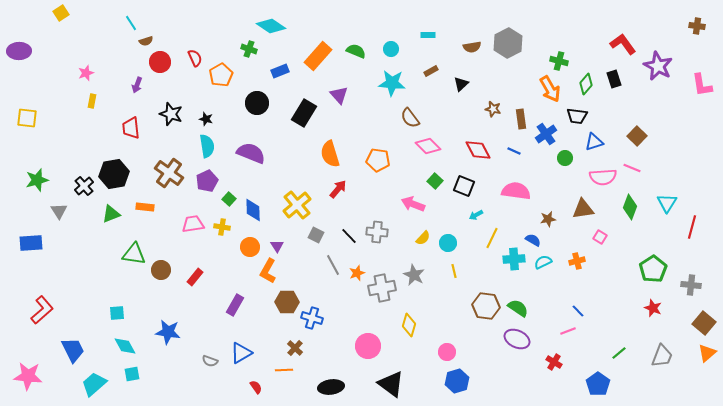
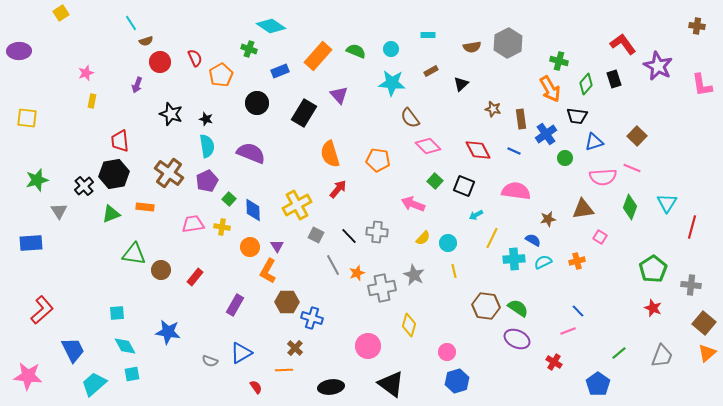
red trapezoid at (131, 128): moved 11 px left, 13 px down
yellow cross at (297, 205): rotated 12 degrees clockwise
